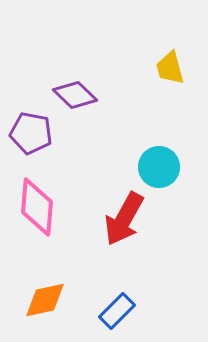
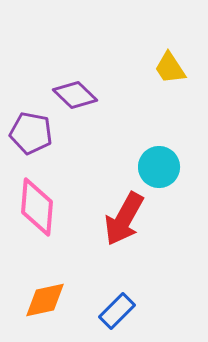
yellow trapezoid: rotated 18 degrees counterclockwise
